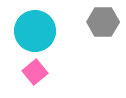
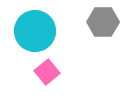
pink square: moved 12 px right
